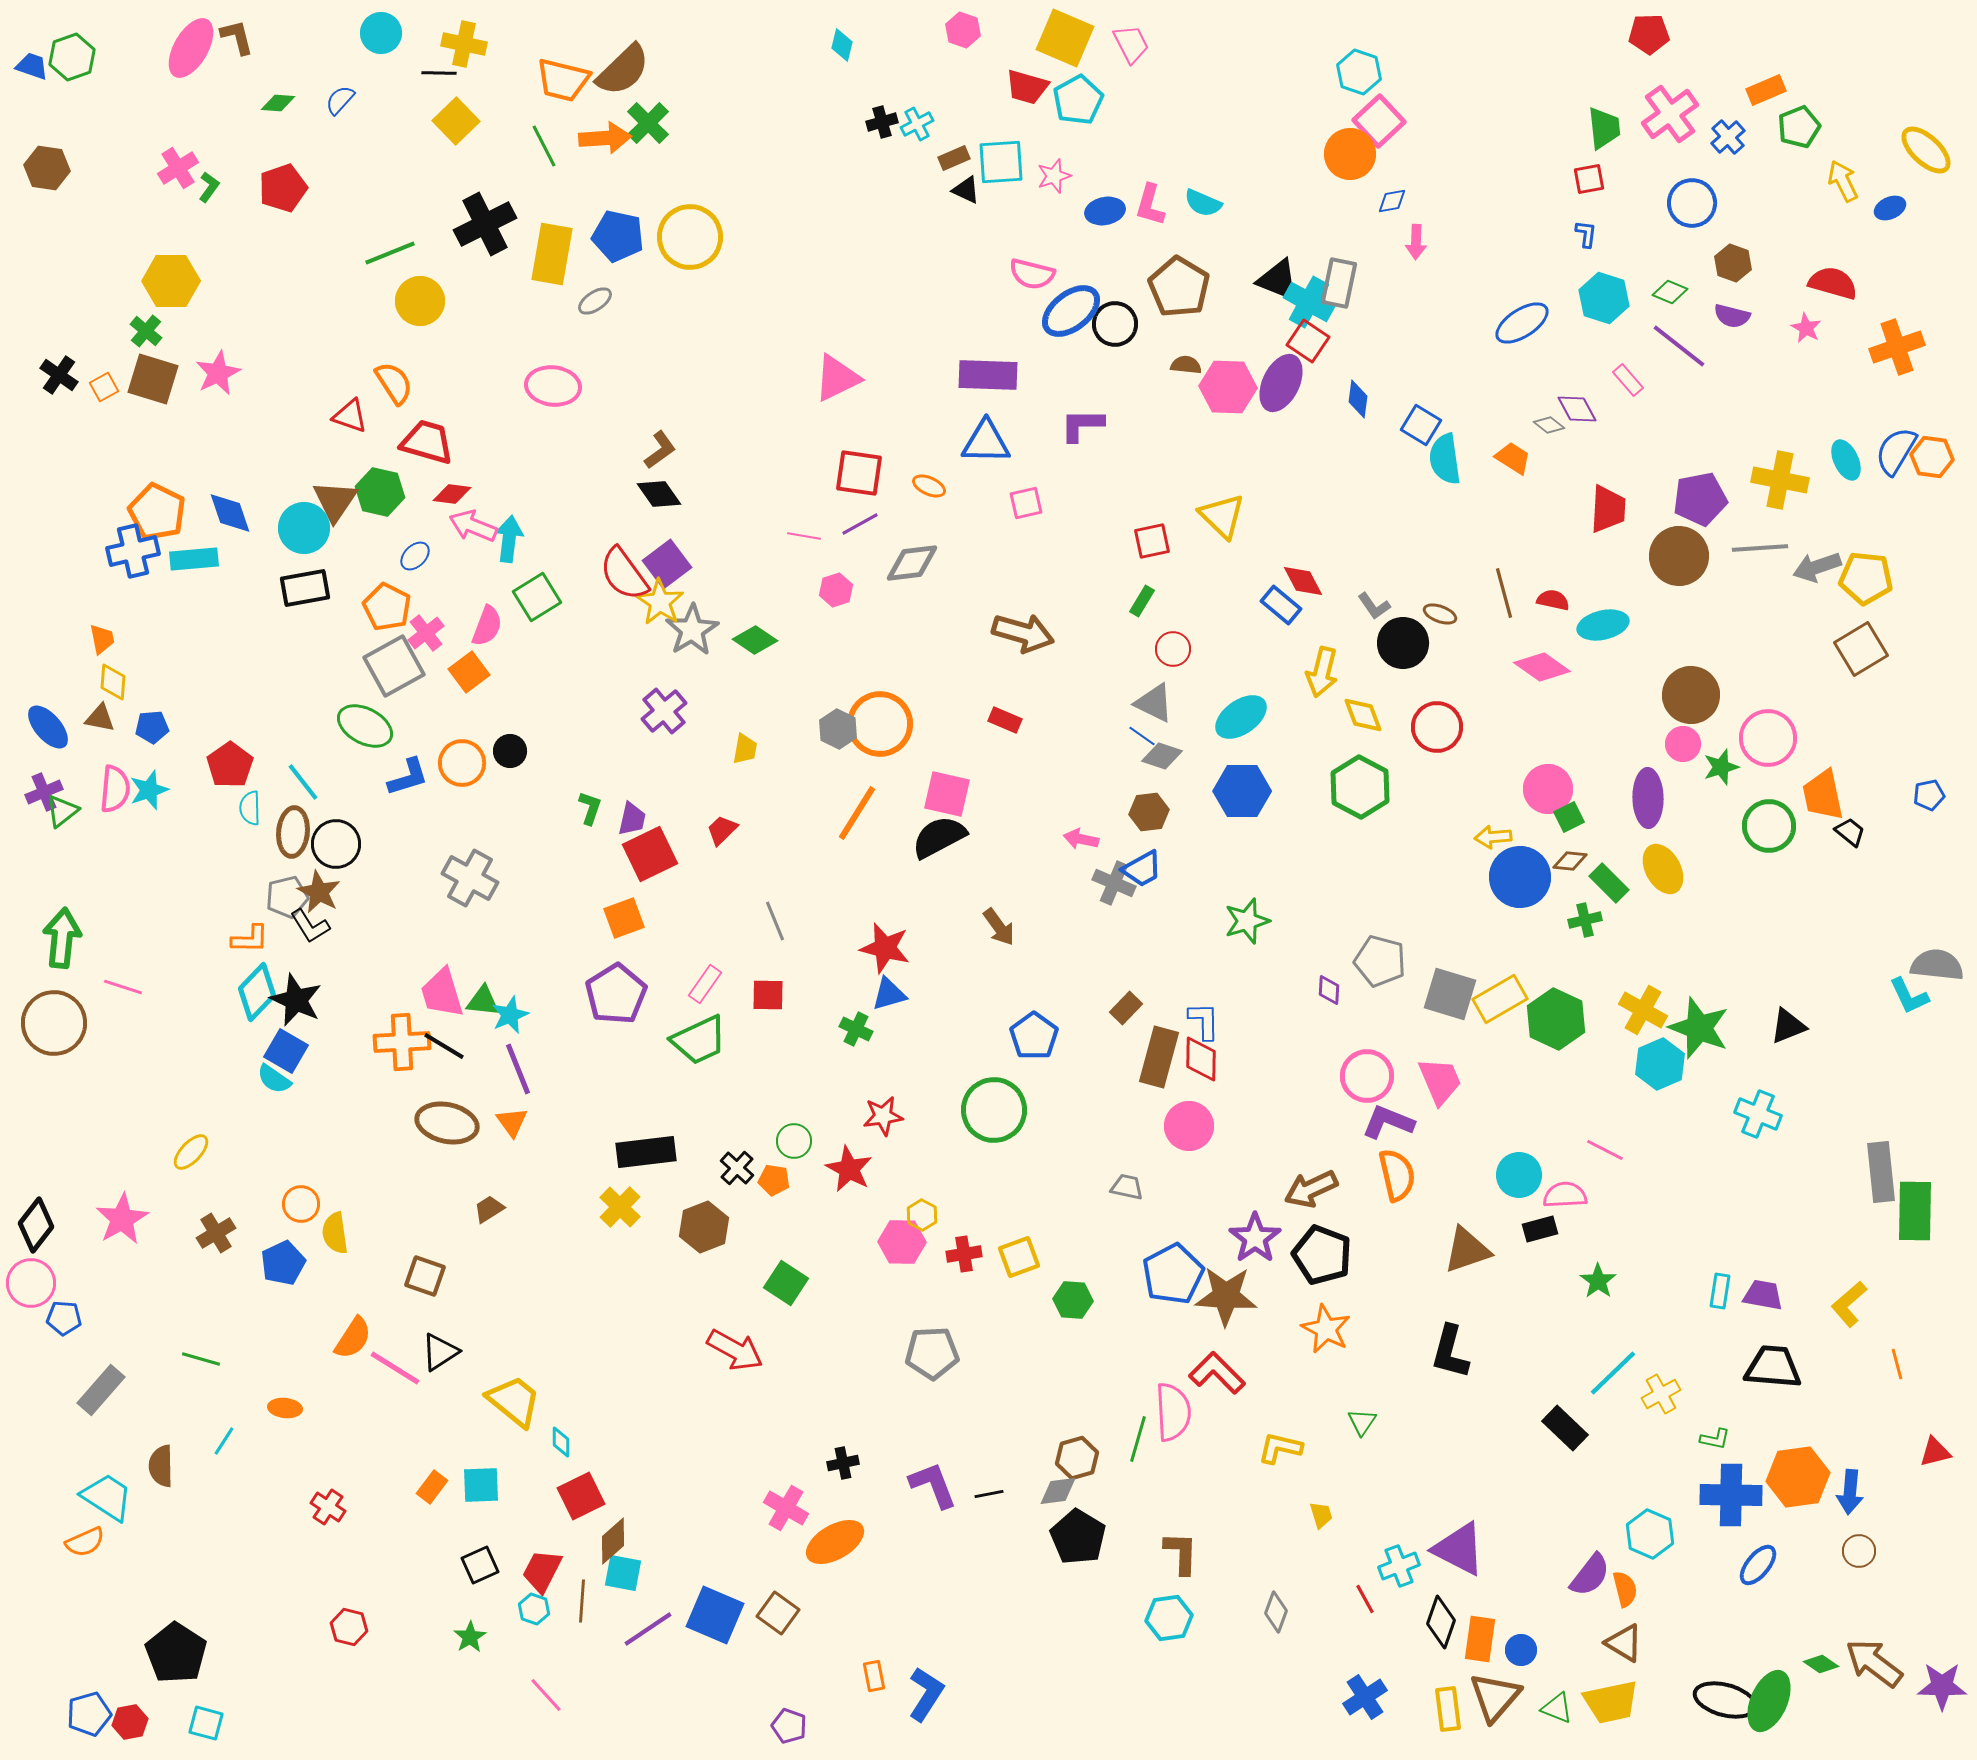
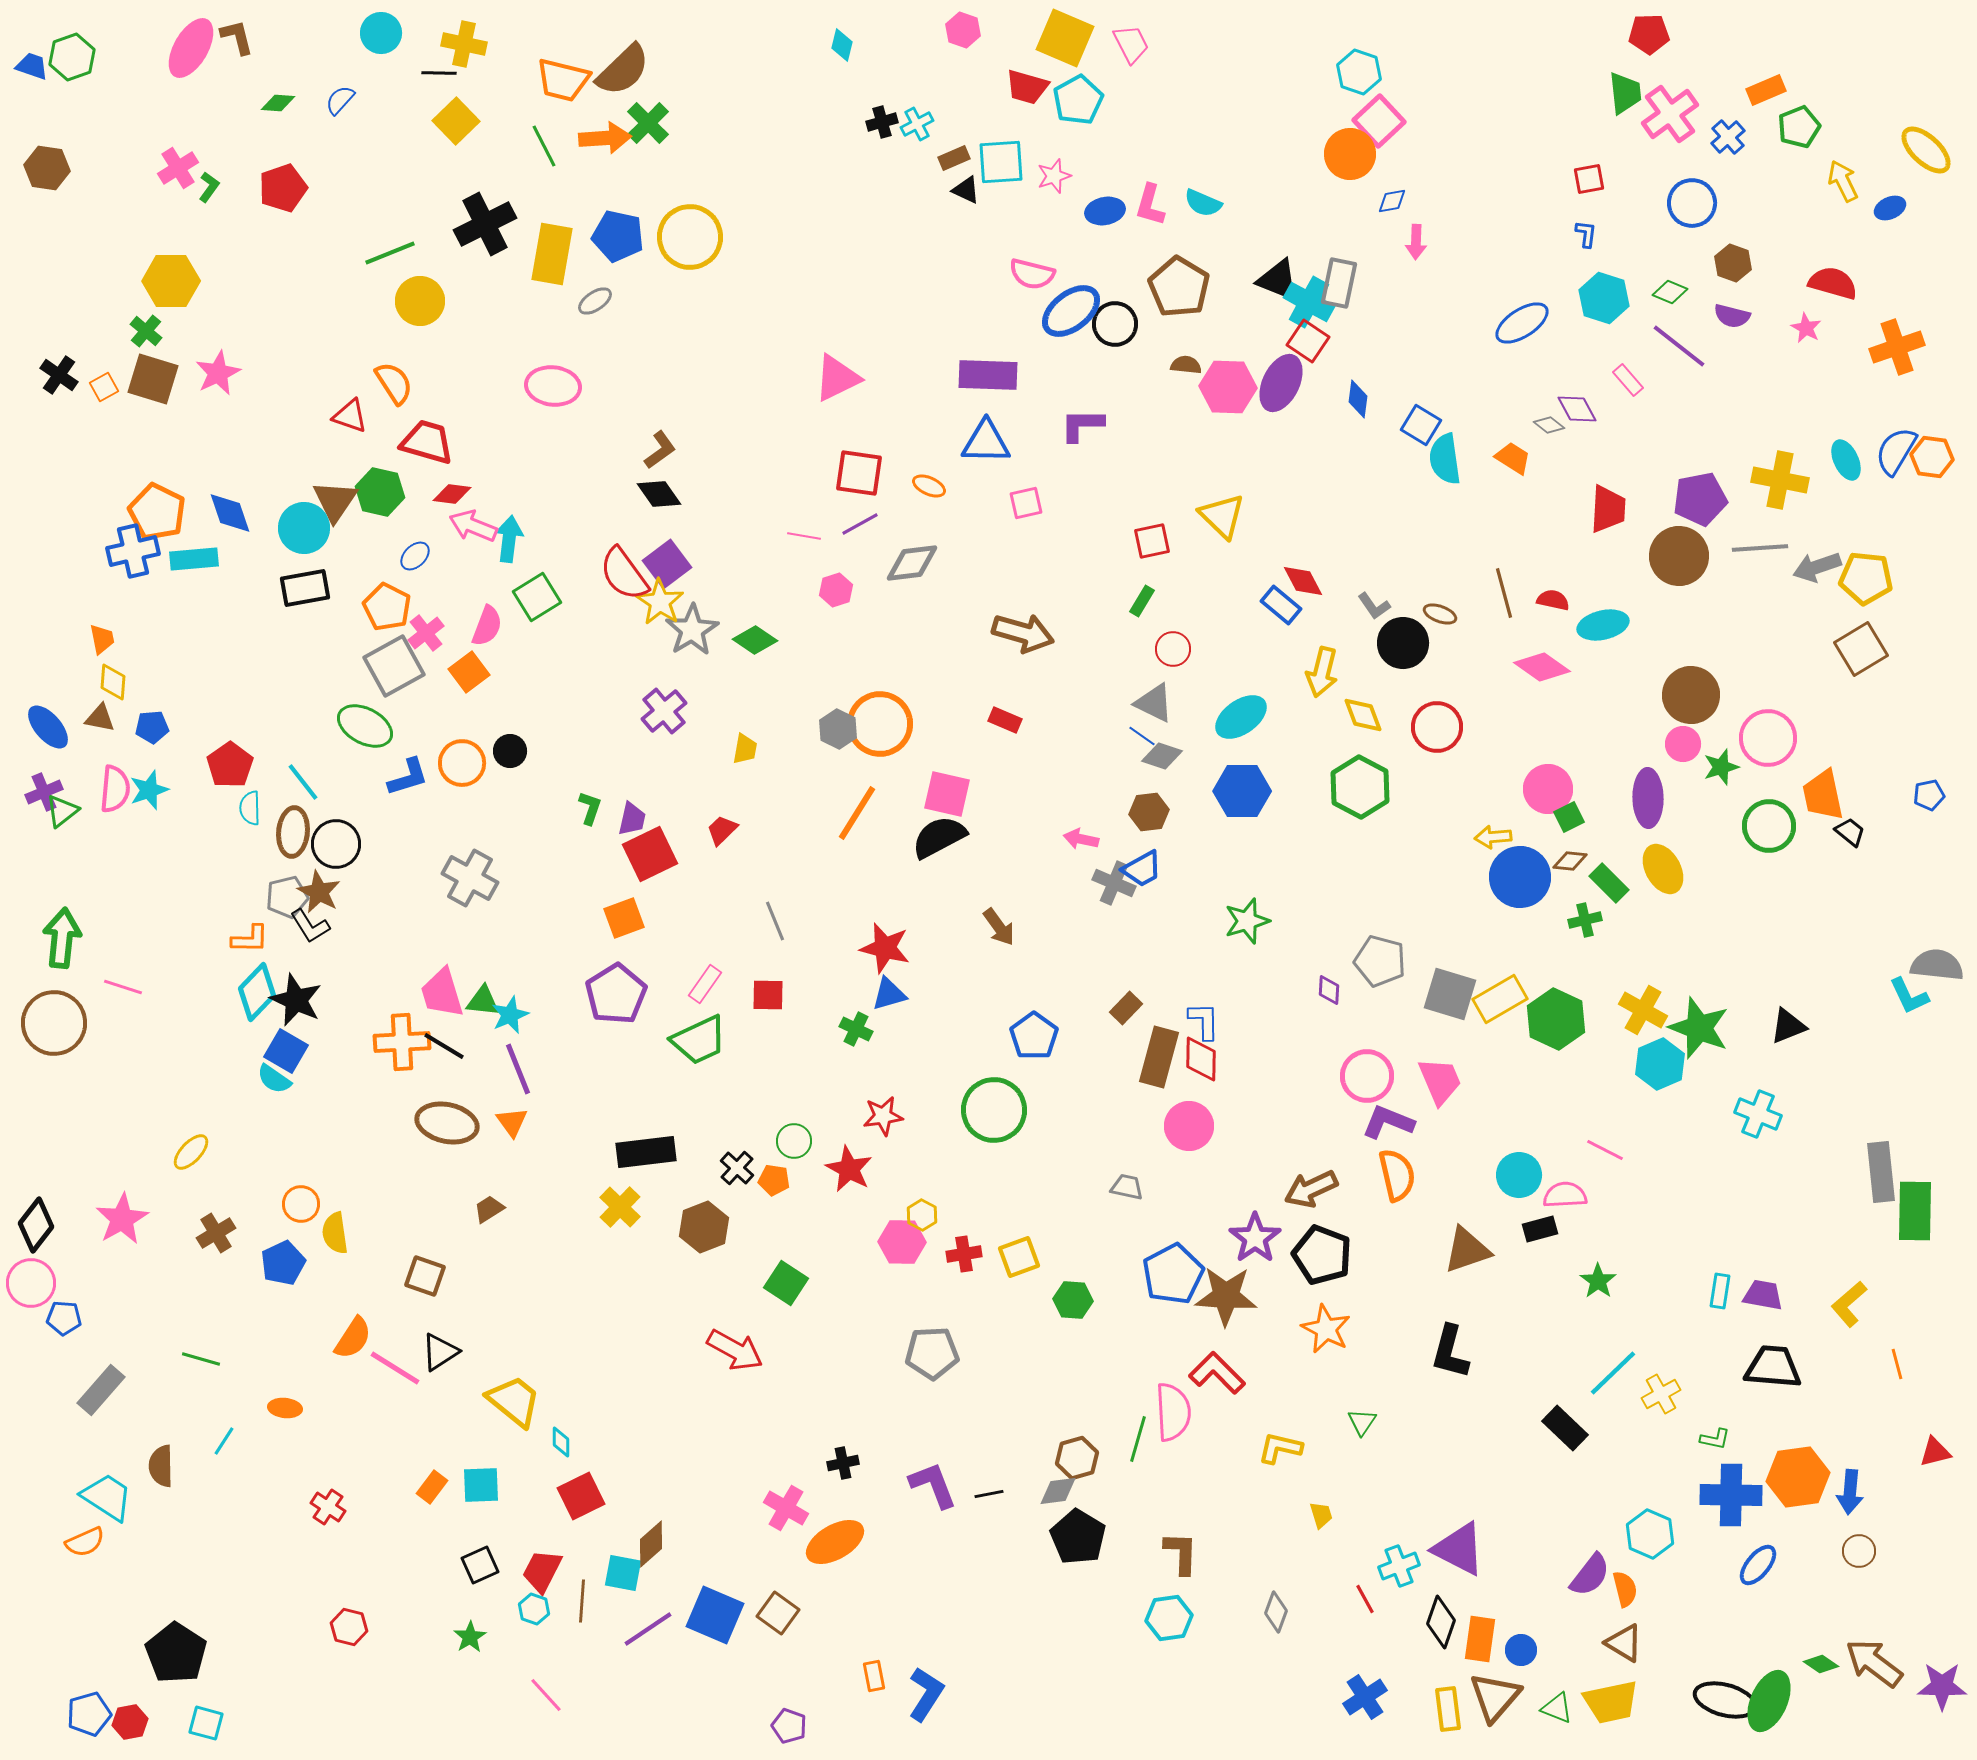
green trapezoid at (1604, 128): moved 21 px right, 35 px up
brown diamond at (613, 1541): moved 38 px right, 3 px down
